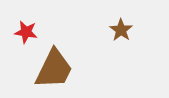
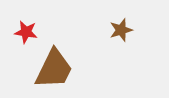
brown star: rotated 20 degrees clockwise
